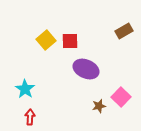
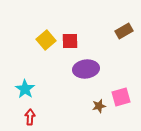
purple ellipse: rotated 30 degrees counterclockwise
pink square: rotated 30 degrees clockwise
